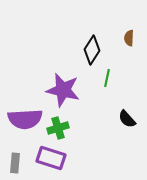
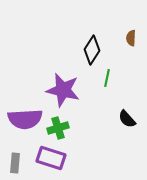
brown semicircle: moved 2 px right
